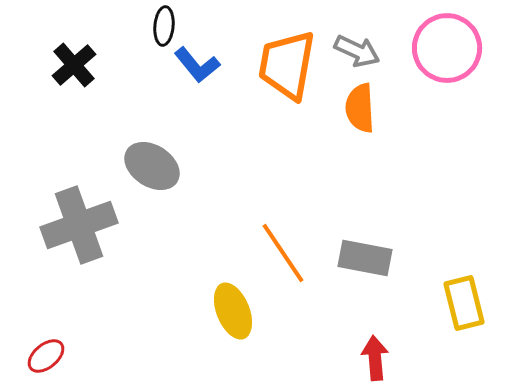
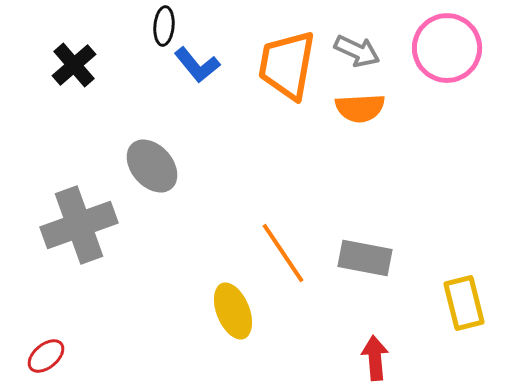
orange semicircle: rotated 90 degrees counterclockwise
gray ellipse: rotated 16 degrees clockwise
